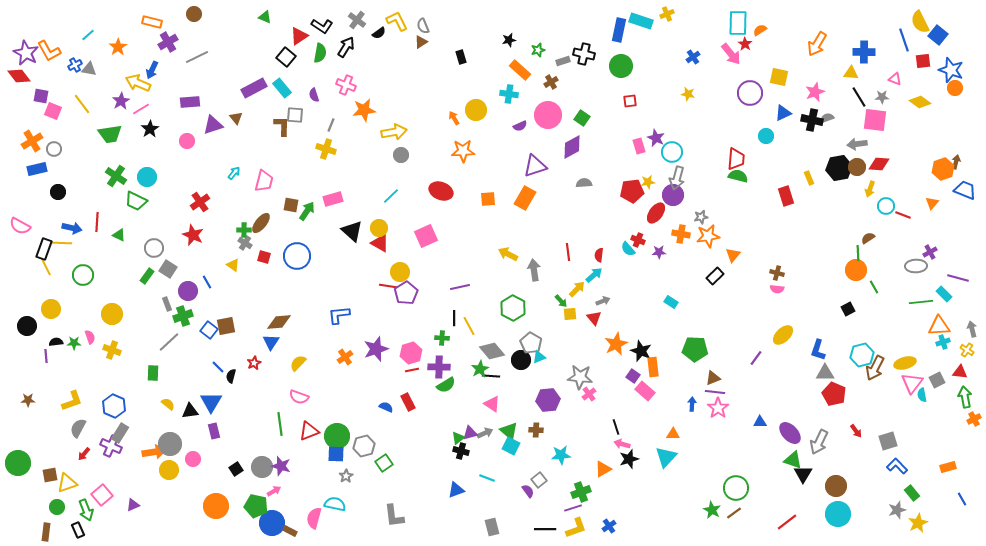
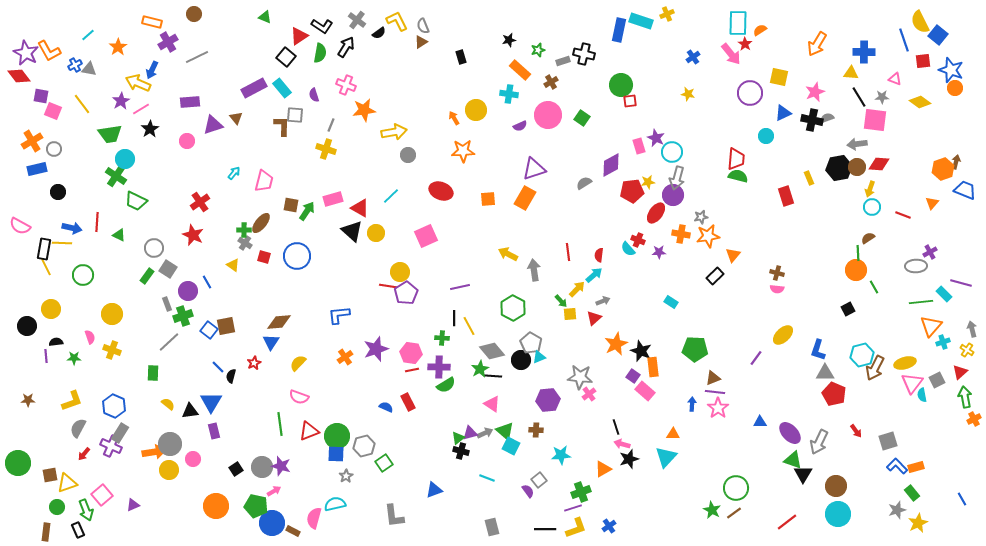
green circle at (621, 66): moved 19 px down
purple diamond at (572, 147): moved 39 px right, 18 px down
gray circle at (401, 155): moved 7 px right
purple triangle at (535, 166): moved 1 px left, 3 px down
cyan circle at (147, 177): moved 22 px left, 18 px up
gray semicircle at (584, 183): rotated 28 degrees counterclockwise
cyan circle at (886, 206): moved 14 px left, 1 px down
yellow circle at (379, 228): moved 3 px left, 5 px down
red triangle at (380, 243): moved 20 px left, 35 px up
black rectangle at (44, 249): rotated 10 degrees counterclockwise
purple line at (958, 278): moved 3 px right, 5 px down
red triangle at (594, 318): rotated 28 degrees clockwise
orange triangle at (939, 326): moved 8 px left; rotated 45 degrees counterclockwise
green star at (74, 343): moved 15 px down
pink hexagon at (411, 353): rotated 25 degrees clockwise
red triangle at (960, 372): rotated 49 degrees counterclockwise
black line at (491, 376): moved 2 px right
green triangle at (509, 431): moved 4 px left
orange rectangle at (948, 467): moved 32 px left
blue triangle at (456, 490): moved 22 px left
cyan semicircle at (335, 504): rotated 25 degrees counterclockwise
brown rectangle at (290, 531): moved 3 px right
